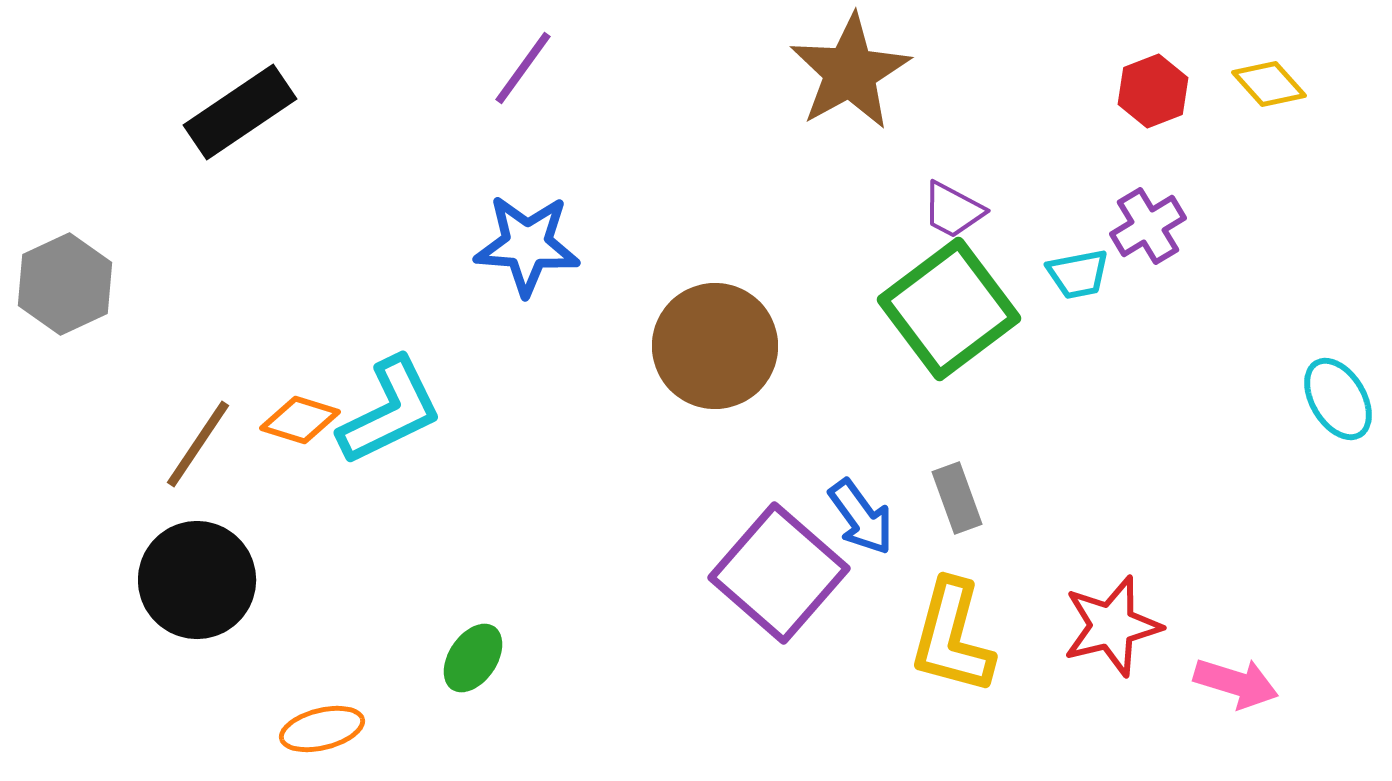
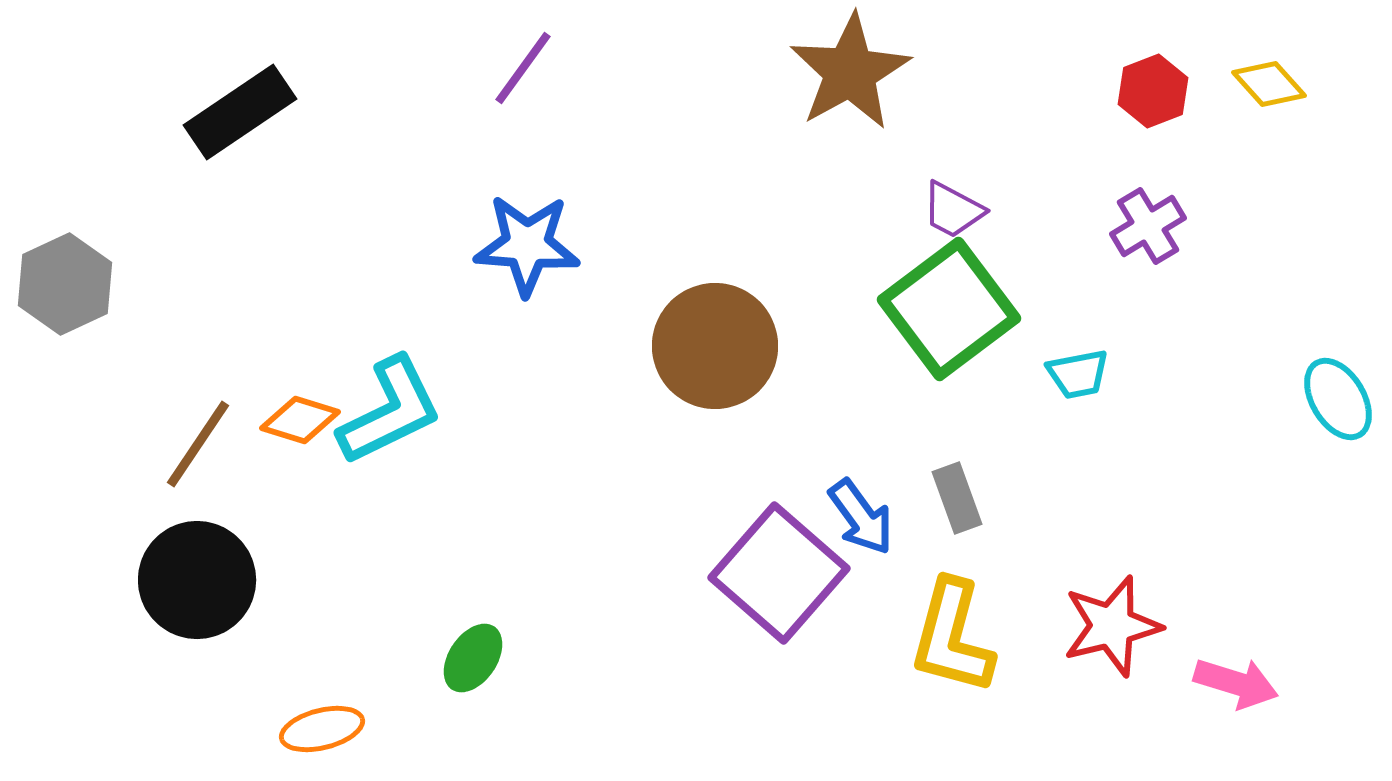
cyan trapezoid: moved 100 px down
